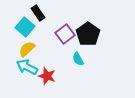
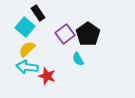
cyan arrow: rotated 20 degrees counterclockwise
